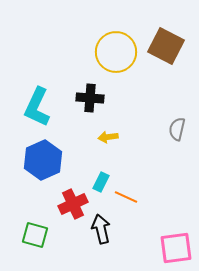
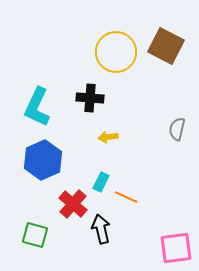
red cross: rotated 24 degrees counterclockwise
